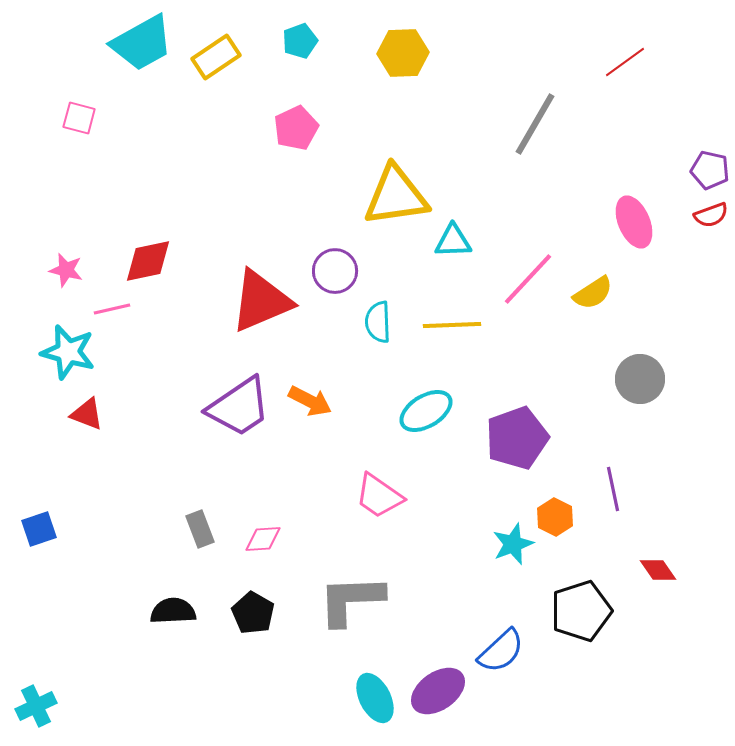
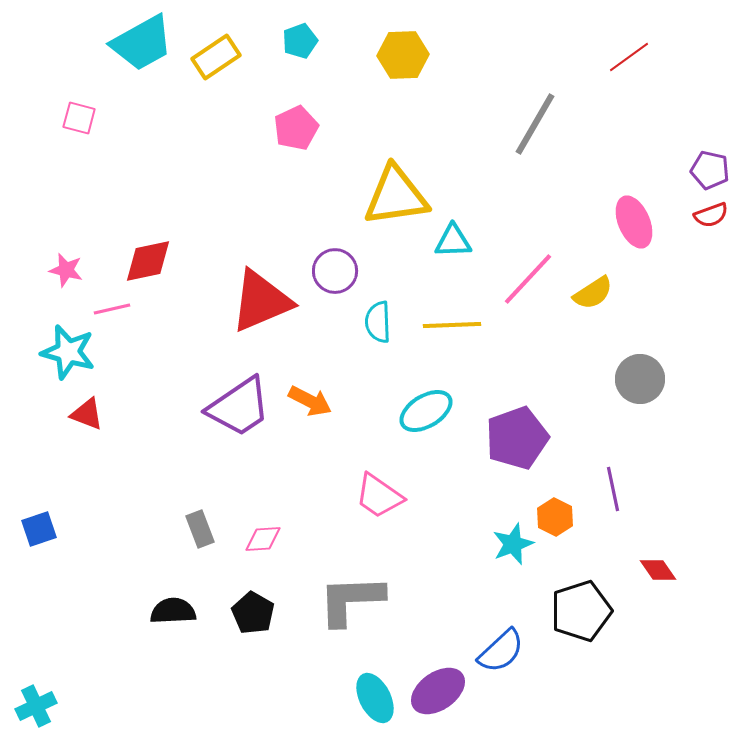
yellow hexagon at (403, 53): moved 2 px down
red line at (625, 62): moved 4 px right, 5 px up
